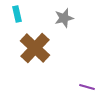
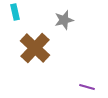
cyan rectangle: moved 2 px left, 2 px up
gray star: moved 2 px down
